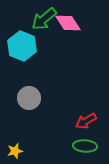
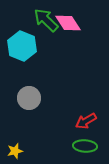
green arrow: moved 2 px right, 1 px down; rotated 84 degrees clockwise
